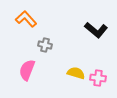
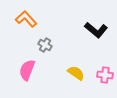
gray cross: rotated 16 degrees clockwise
yellow semicircle: rotated 18 degrees clockwise
pink cross: moved 7 px right, 3 px up
